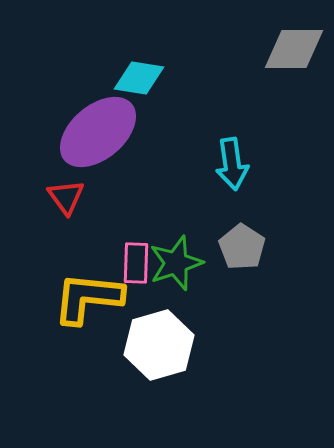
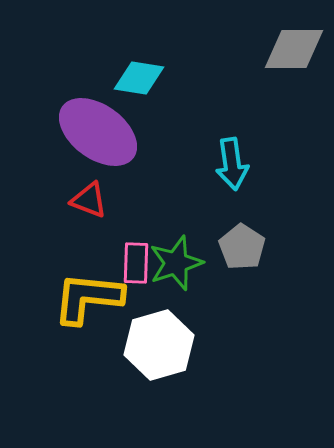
purple ellipse: rotated 76 degrees clockwise
red triangle: moved 23 px right, 3 px down; rotated 33 degrees counterclockwise
